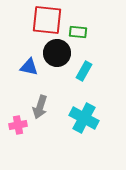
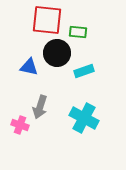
cyan rectangle: rotated 42 degrees clockwise
pink cross: moved 2 px right; rotated 30 degrees clockwise
